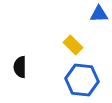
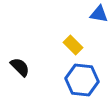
blue triangle: rotated 12 degrees clockwise
black semicircle: rotated 135 degrees clockwise
